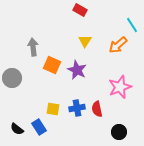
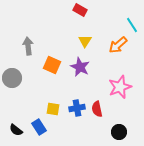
gray arrow: moved 5 px left, 1 px up
purple star: moved 3 px right, 3 px up
black semicircle: moved 1 px left, 1 px down
